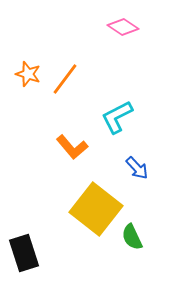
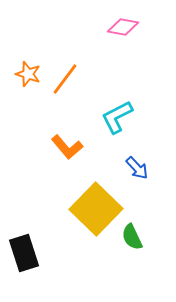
pink diamond: rotated 24 degrees counterclockwise
orange L-shape: moved 5 px left
yellow square: rotated 6 degrees clockwise
